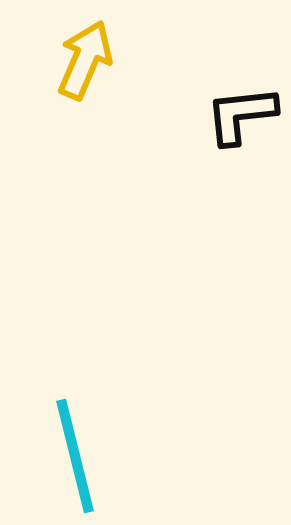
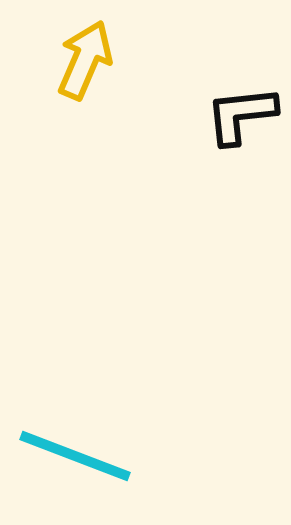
cyan line: rotated 55 degrees counterclockwise
